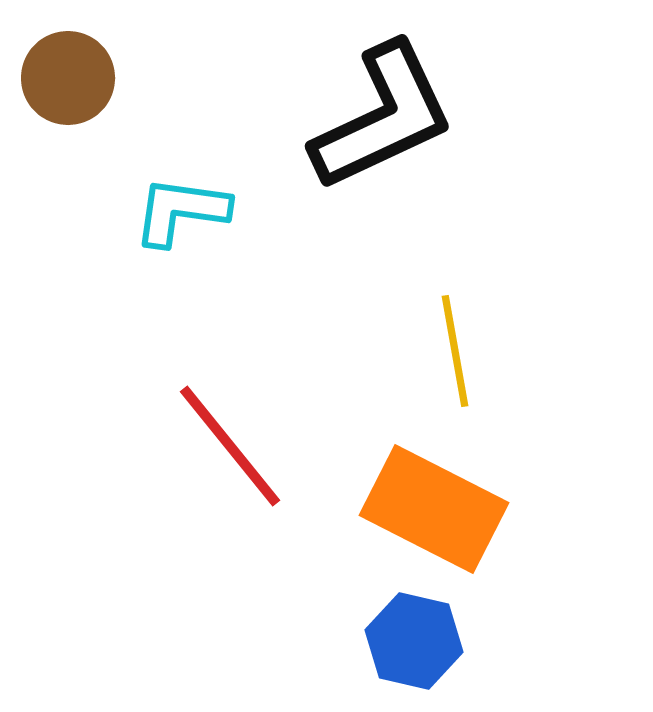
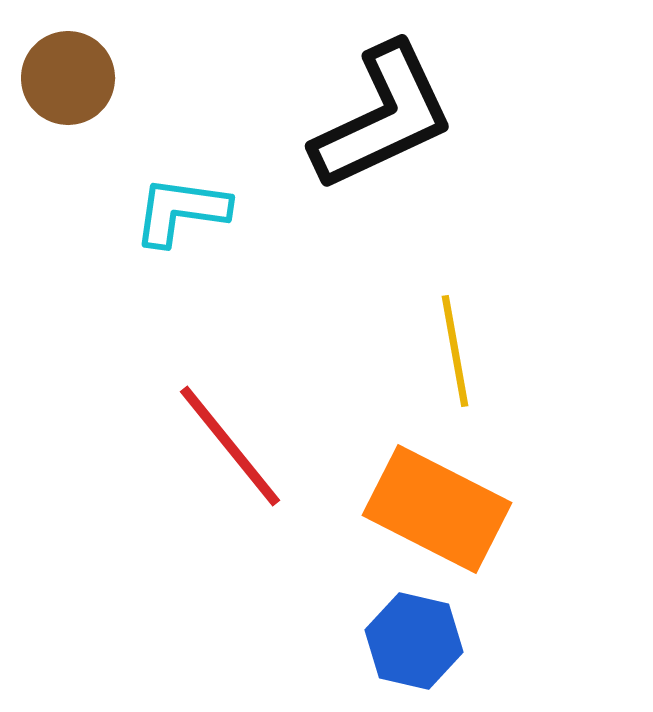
orange rectangle: moved 3 px right
